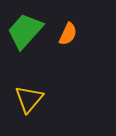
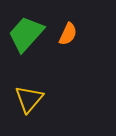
green trapezoid: moved 1 px right, 3 px down
